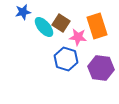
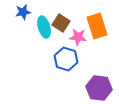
cyan ellipse: rotated 25 degrees clockwise
purple hexagon: moved 2 px left, 20 px down
